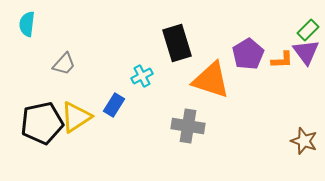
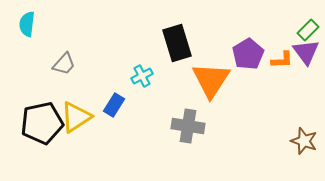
orange triangle: rotated 45 degrees clockwise
